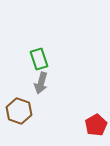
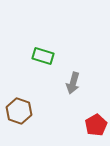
green rectangle: moved 4 px right, 3 px up; rotated 55 degrees counterclockwise
gray arrow: moved 32 px right
